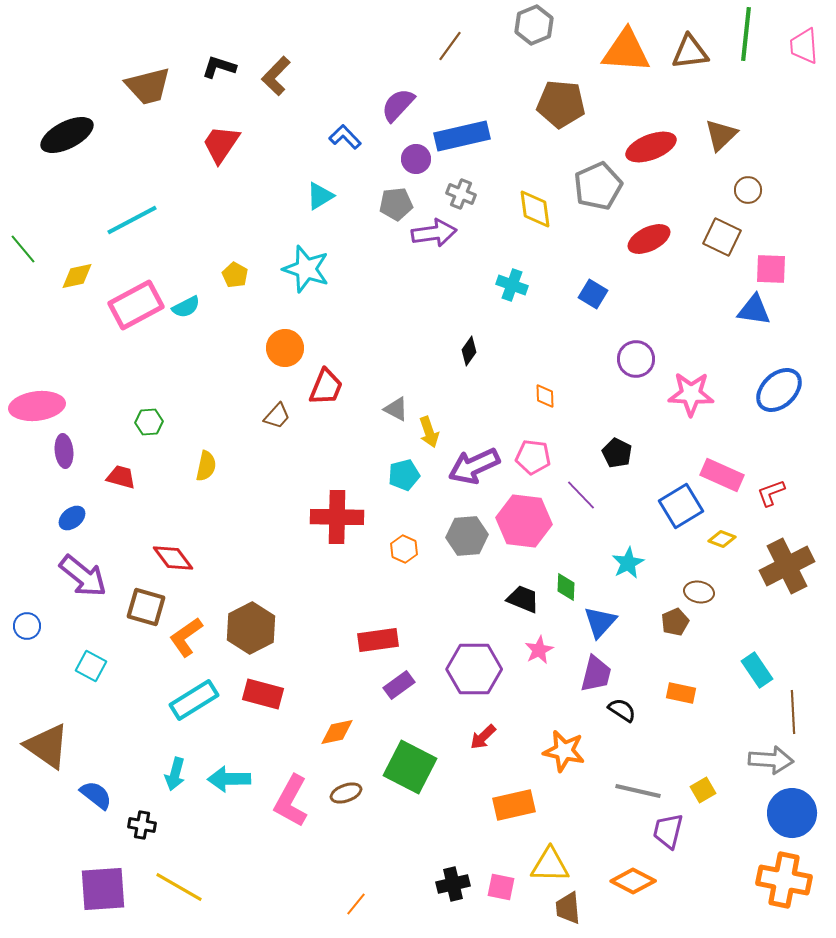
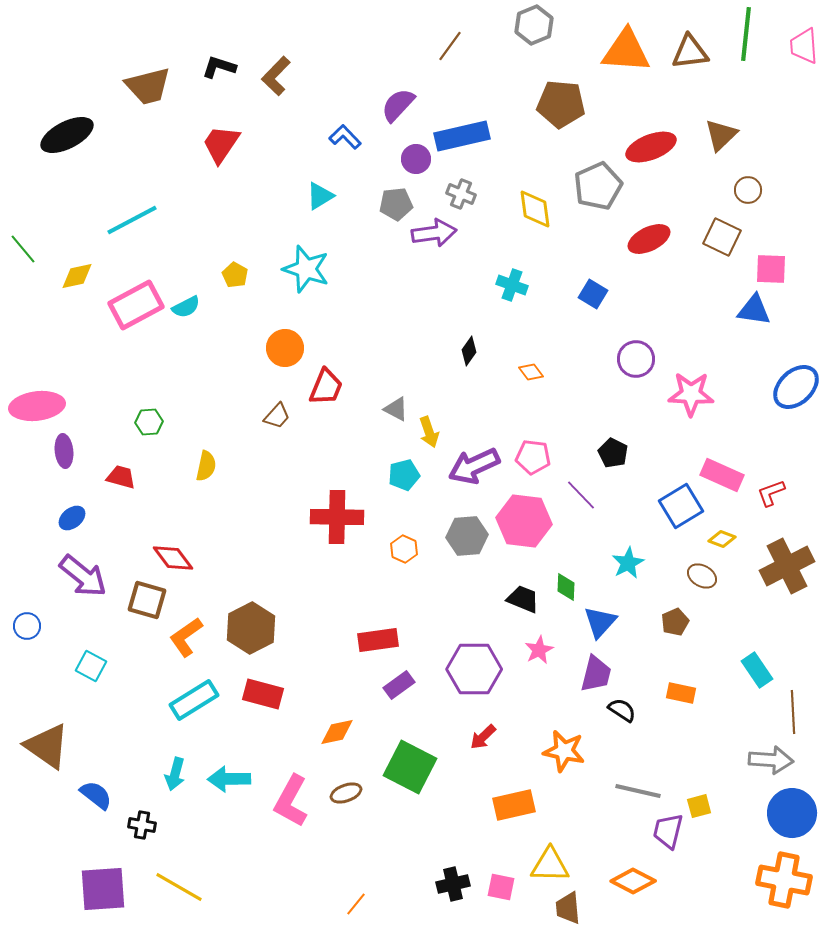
blue ellipse at (779, 390): moved 17 px right, 3 px up
orange diamond at (545, 396): moved 14 px left, 24 px up; rotated 35 degrees counterclockwise
black pentagon at (617, 453): moved 4 px left
brown ellipse at (699, 592): moved 3 px right, 16 px up; rotated 20 degrees clockwise
brown square at (146, 607): moved 1 px right, 7 px up
yellow square at (703, 790): moved 4 px left, 16 px down; rotated 15 degrees clockwise
